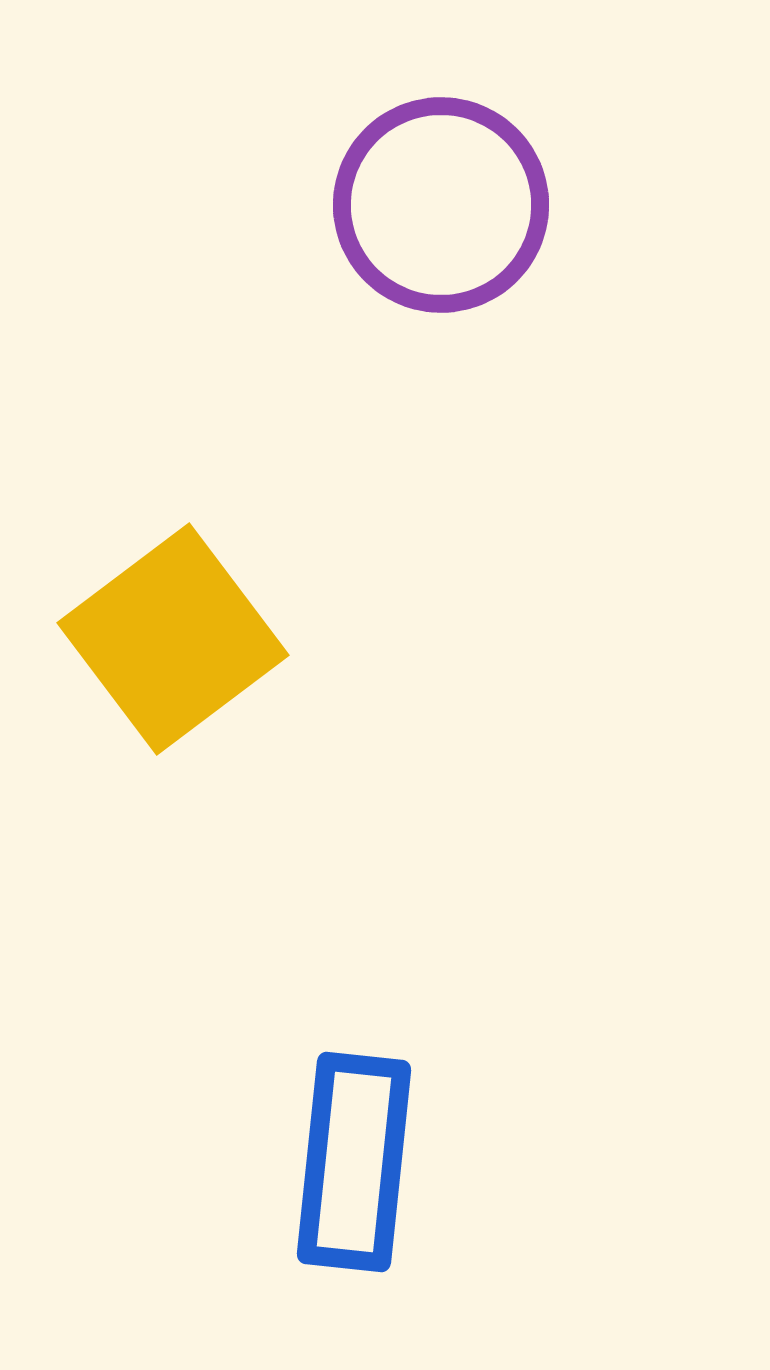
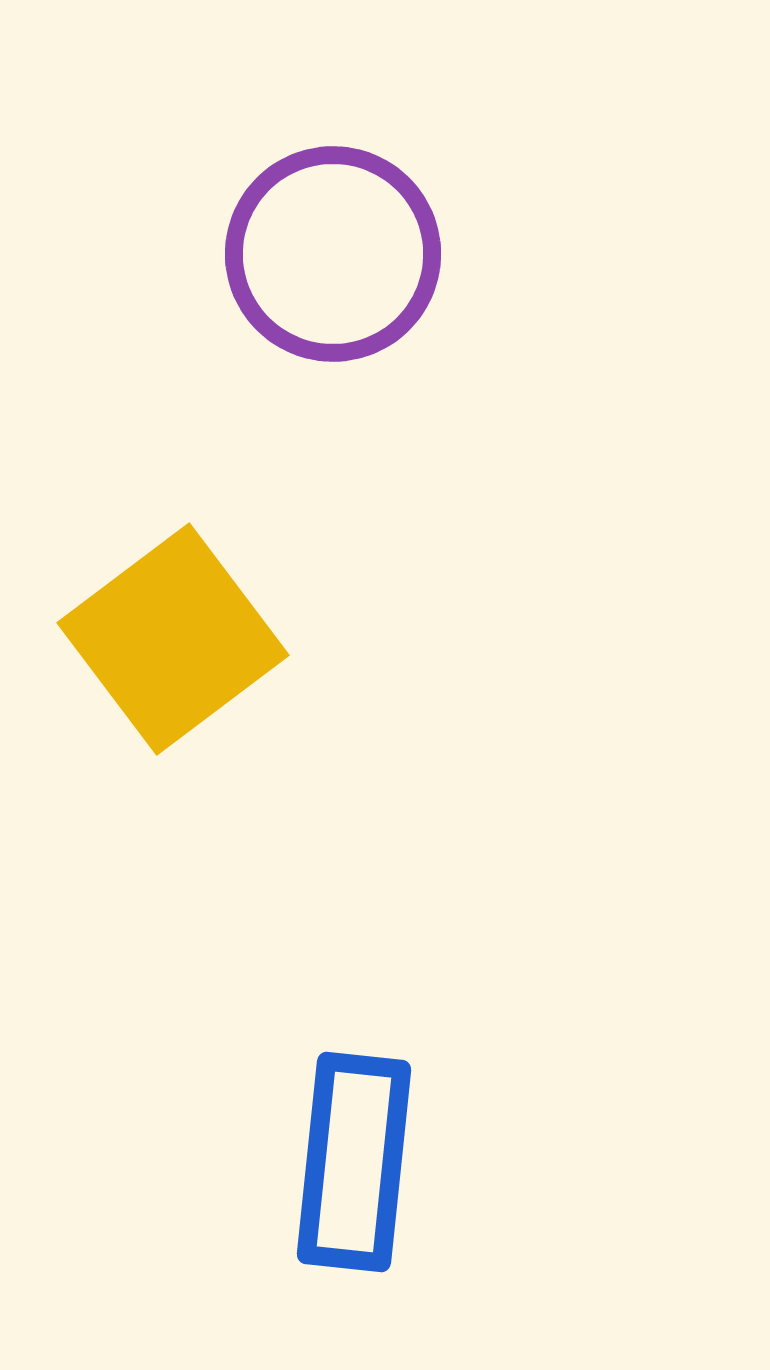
purple circle: moved 108 px left, 49 px down
